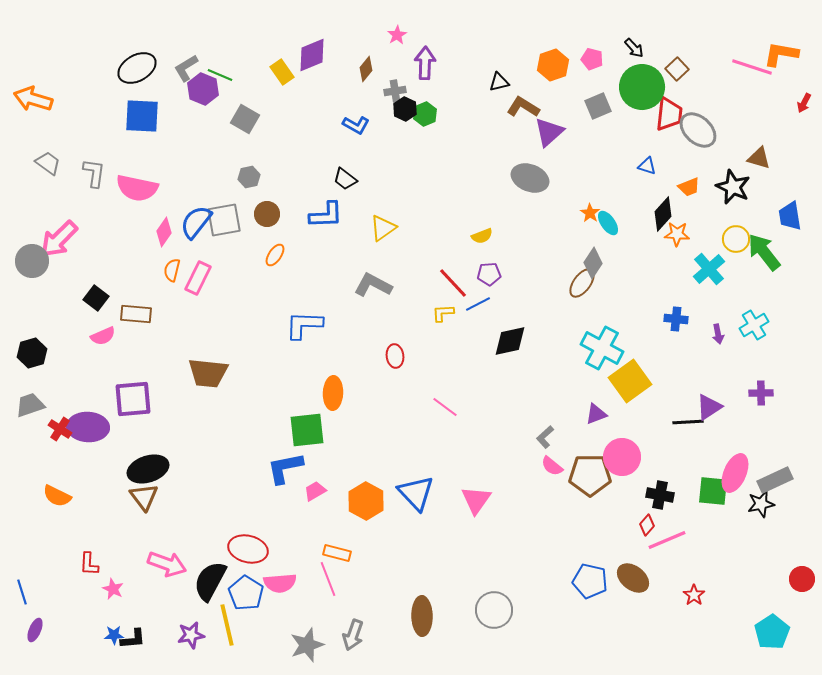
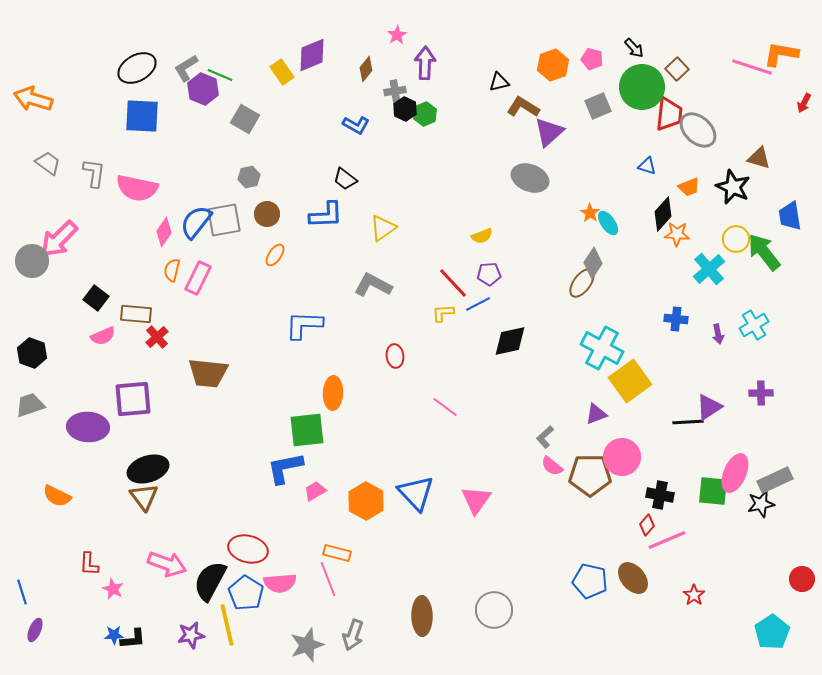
black hexagon at (32, 353): rotated 24 degrees counterclockwise
red cross at (60, 429): moved 97 px right, 92 px up; rotated 15 degrees clockwise
brown ellipse at (633, 578): rotated 12 degrees clockwise
